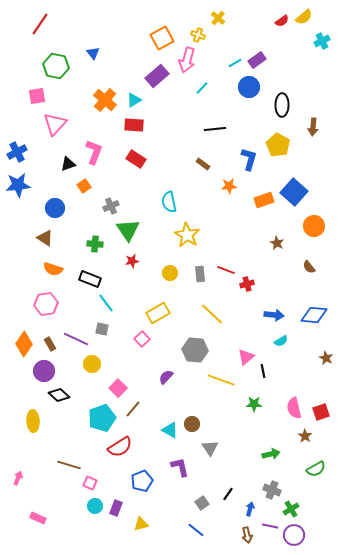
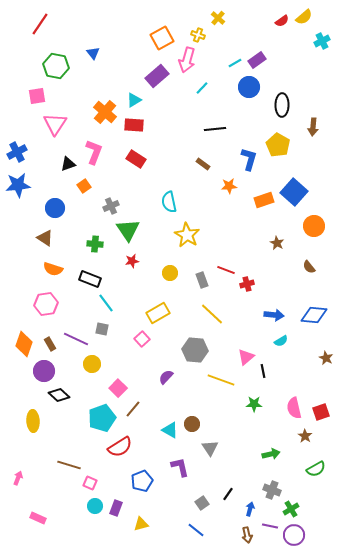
orange cross at (105, 100): moved 12 px down
pink triangle at (55, 124): rotated 10 degrees counterclockwise
gray rectangle at (200, 274): moved 2 px right, 6 px down; rotated 14 degrees counterclockwise
orange diamond at (24, 344): rotated 15 degrees counterclockwise
